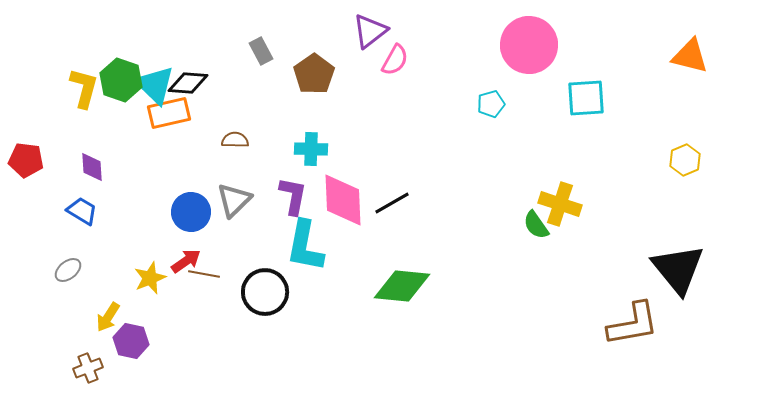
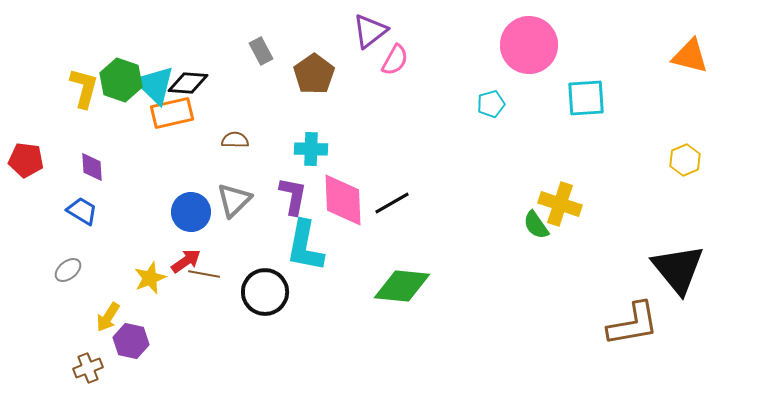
orange rectangle: moved 3 px right
